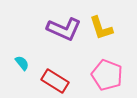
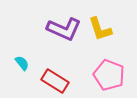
yellow L-shape: moved 1 px left, 1 px down
pink pentagon: moved 2 px right
